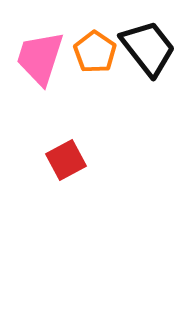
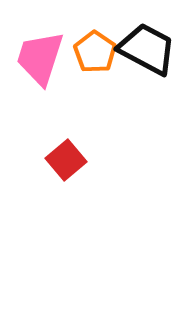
black trapezoid: moved 1 px left, 1 px down; rotated 24 degrees counterclockwise
red square: rotated 12 degrees counterclockwise
